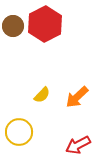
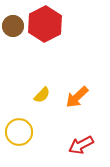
red arrow: moved 3 px right
